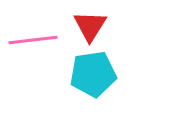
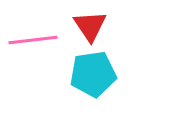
red triangle: rotated 6 degrees counterclockwise
